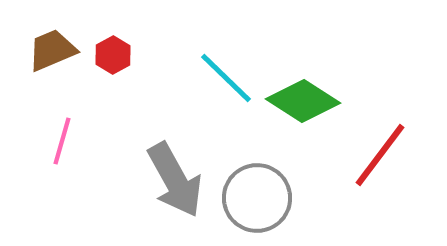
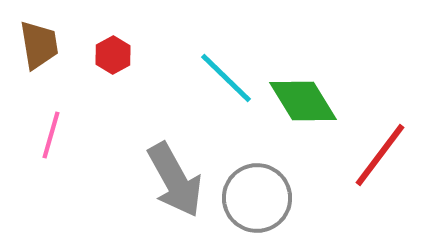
brown trapezoid: moved 13 px left, 5 px up; rotated 104 degrees clockwise
green diamond: rotated 26 degrees clockwise
pink line: moved 11 px left, 6 px up
